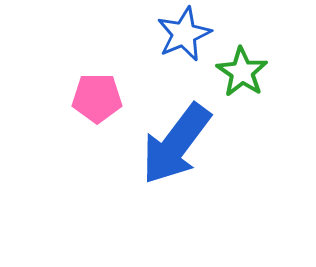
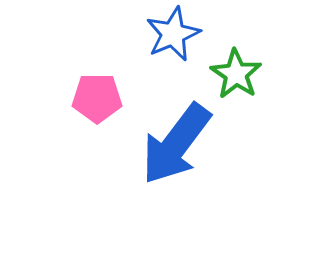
blue star: moved 11 px left
green star: moved 6 px left, 2 px down
